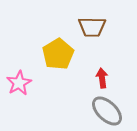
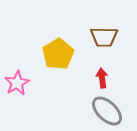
brown trapezoid: moved 12 px right, 10 px down
pink star: moved 2 px left
